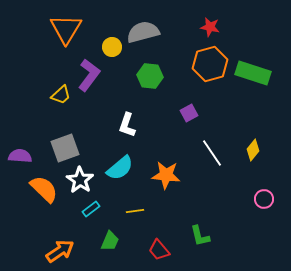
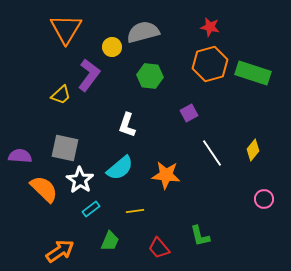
gray square: rotated 32 degrees clockwise
red trapezoid: moved 2 px up
